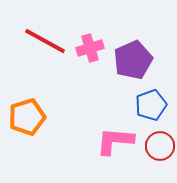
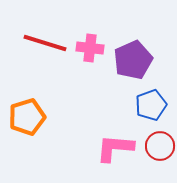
red line: moved 2 px down; rotated 12 degrees counterclockwise
pink cross: rotated 24 degrees clockwise
pink L-shape: moved 7 px down
